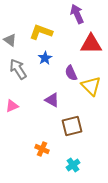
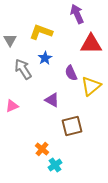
gray triangle: rotated 24 degrees clockwise
gray arrow: moved 5 px right
yellow triangle: rotated 35 degrees clockwise
orange cross: rotated 16 degrees clockwise
cyan cross: moved 18 px left
